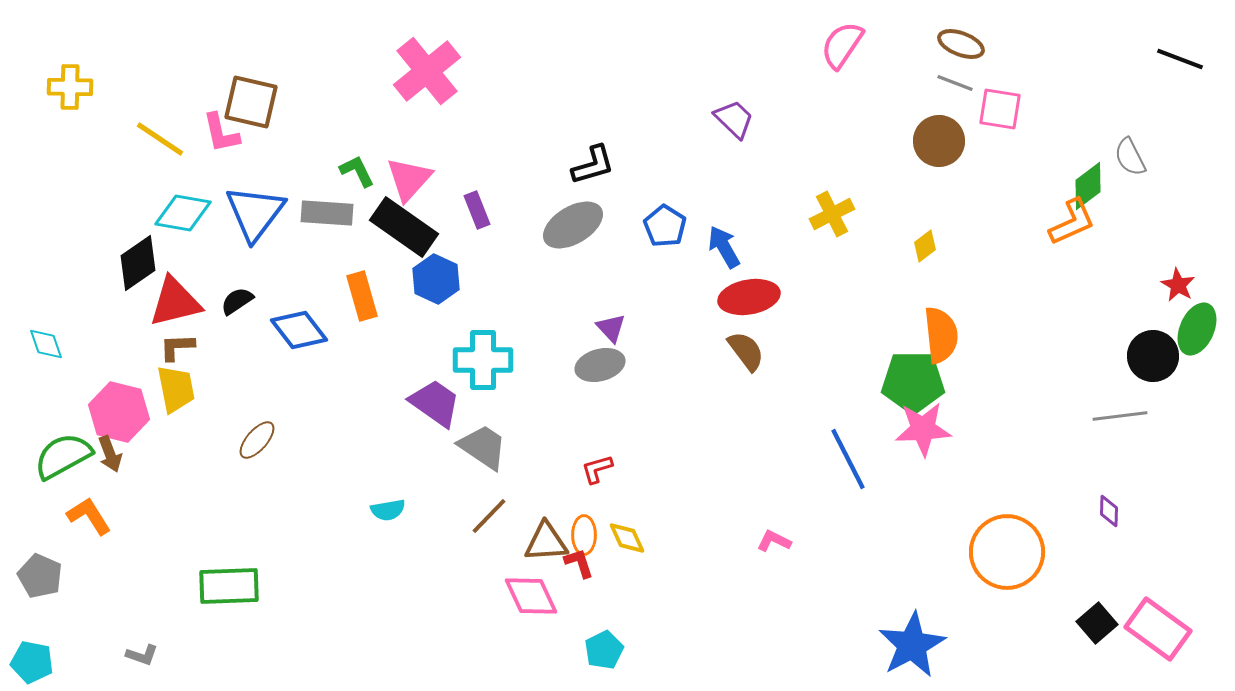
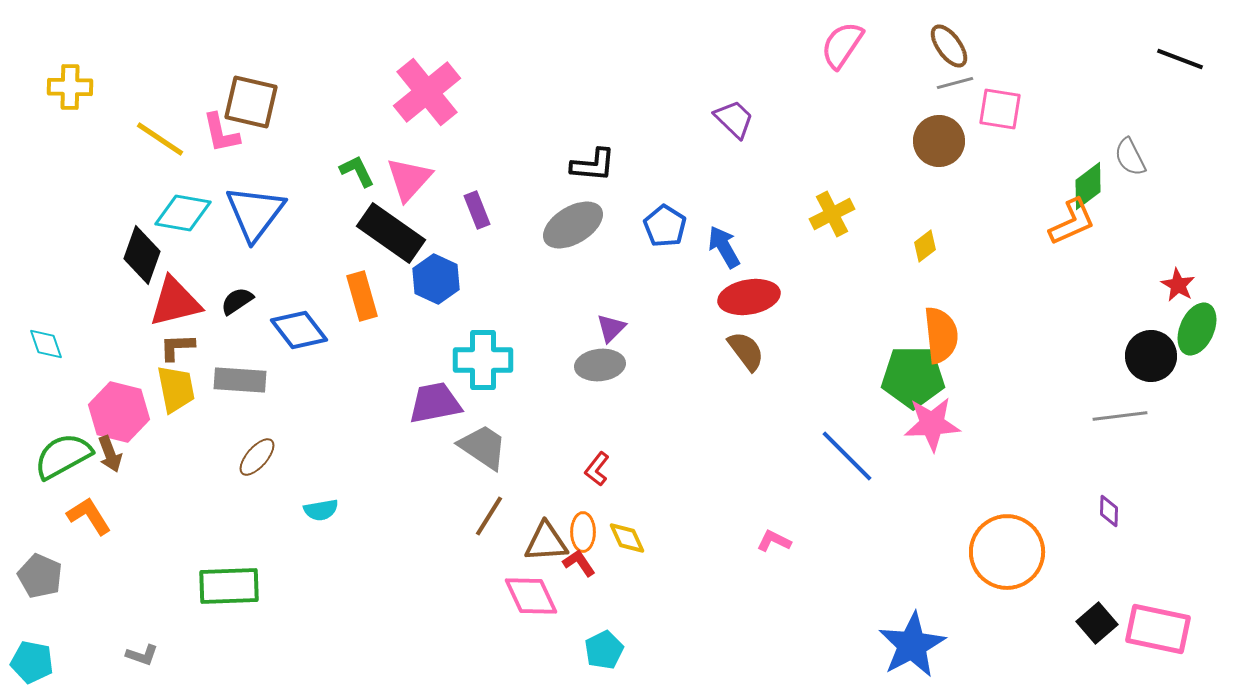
brown ellipse at (961, 44): moved 12 px left, 2 px down; rotated 33 degrees clockwise
pink cross at (427, 71): moved 21 px down
gray line at (955, 83): rotated 36 degrees counterclockwise
black L-shape at (593, 165): rotated 21 degrees clockwise
gray rectangle at (327, 213): moved 87 px left, 167 px down
black rectangle at (404, 227): moved 13 px left, 6 px down
black diamond at (138, 263): moved 4 px right, 8 px up; rotated 36 degrees counterclockwise
purple triangle at (611, 328): rotated 28 degrees clockwise
black circle at (1153, 356): moved 2 px left
gray ellipse at (600, 365): rotated 9 degrees clockwise
green pentagon at (913, 382): moved 5 px up
purple trapezoid at (435, 403): rotated 46 degrees counterclockwise
pink star at (923, 429): moved 9 px right, 5 px up
brown ellipse at (257, 440): moved 17 px down
blue line at (848, 459): moved 1 px left, 3 px up; rotated 18 degrees counterclockwise
red L-shape at (597, 469): rotated 36 degrees counterclockwise
cyan semicircle at (388, 510): moved 67 px left
brown line at (489, 516): rotated 12 degrees counterclockwise
orange ellipse at (584, 535): moved 1 px left, 3 px up
red L-shape at (579, 563): rotated 16 degrees counterclockwise
pink rectangle at (1158, 629): rotated 24 degrees counterclockwise
